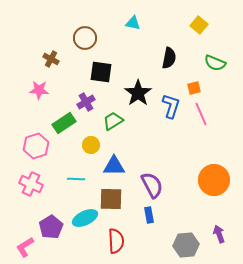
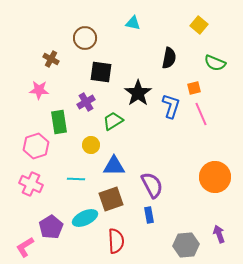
green rectangle: moved 5 px left, 1 px up; rotated 65 degrees counterclockwise
orange circle: moved 1 px right, 3 px up
brown square: rotated 20 degrees counterclockwise
